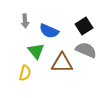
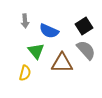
gray semicircle: rotated 25 degrees clockwise
